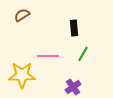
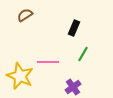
brown semicircle: moved 3 px right
black rectangle: rotated 28 degrees clockwise
pink line: moved 6 px down
yellow star: moved 2 px left, 1 px down; rotated 24 degrees clockwise
